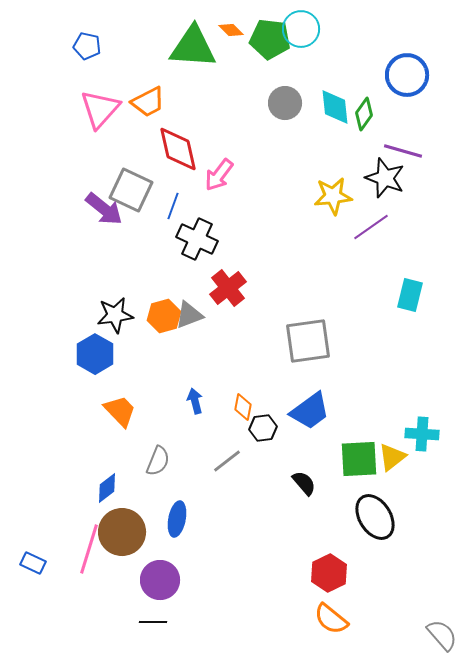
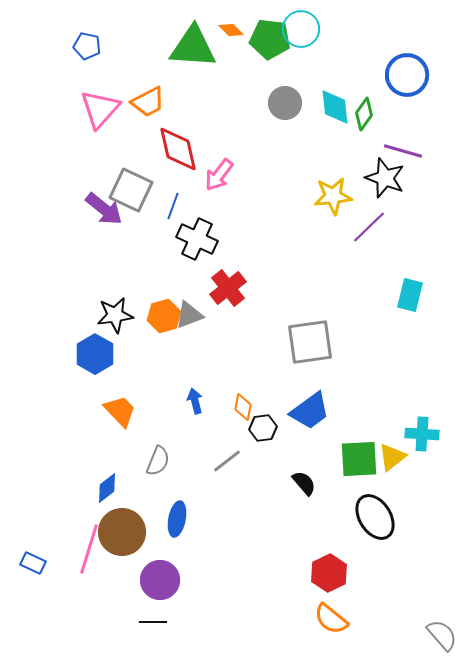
purple line at (371, 227): moved 2 px left; rotated 9 degrees counterclockwise
gray square at (308, 341): moved 2 px right, 1 px down
